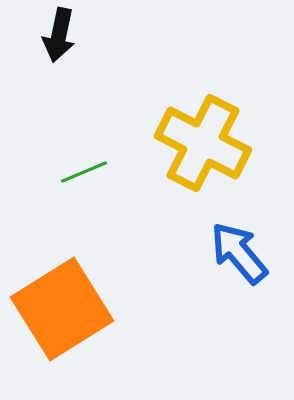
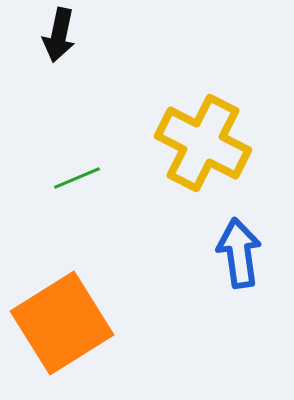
green line: moved 7 px left, 6 px down
blue arrow: rotated 32 degrees clockwise
orange square: moved 14 px down
